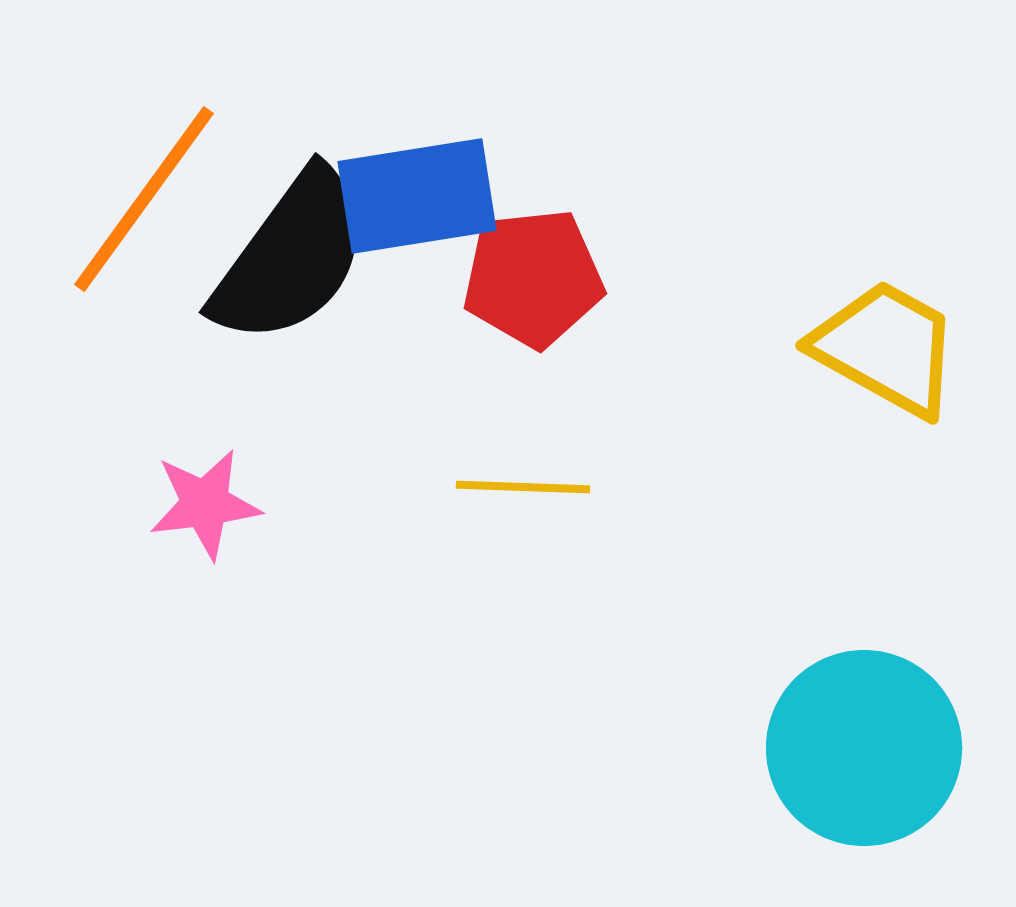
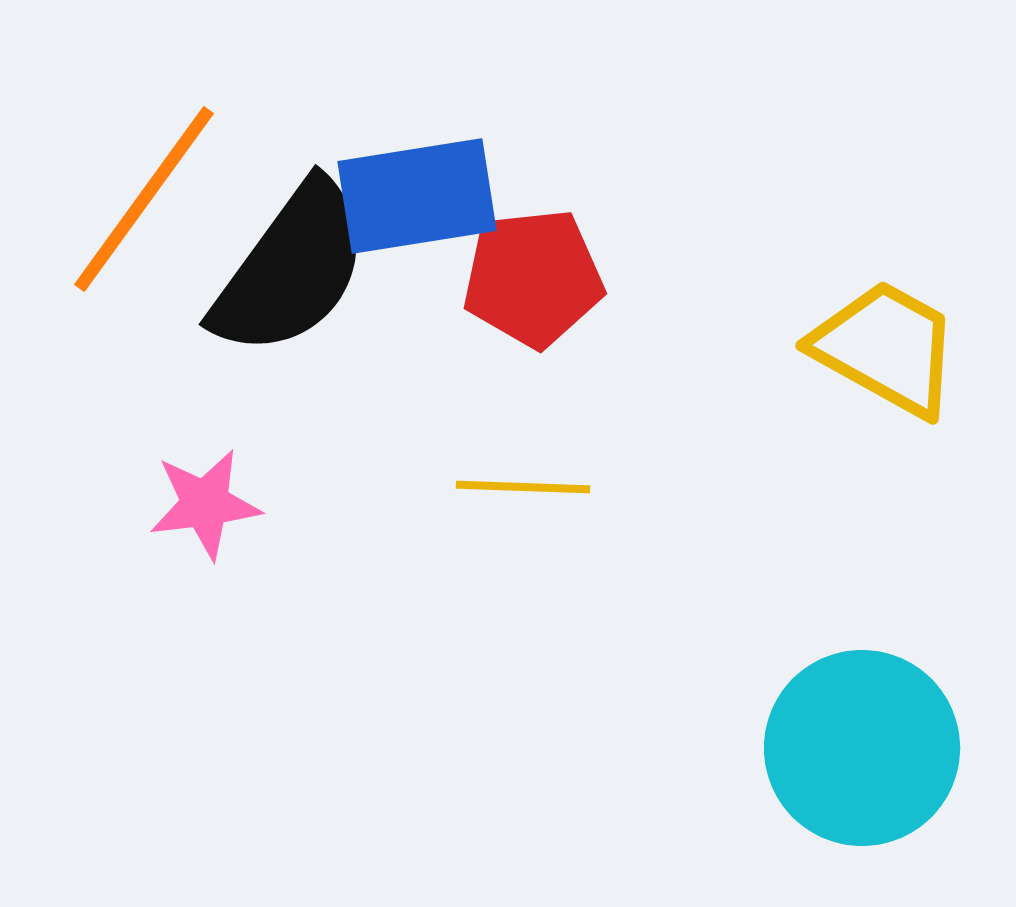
black semicircle: moved 12 px down
cyan circle: moved 2 px left
